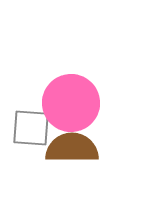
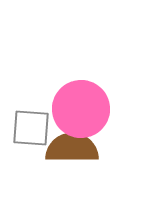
pink circle: moved 10 px right, 6 px down
